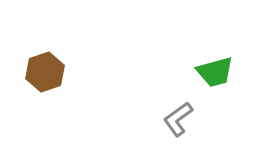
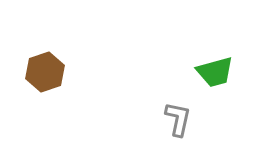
gray L-shape: rotated 138 degrees clockwise
